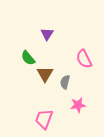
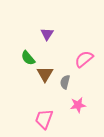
pink semicircle: rotated 78 degrees clockwise
